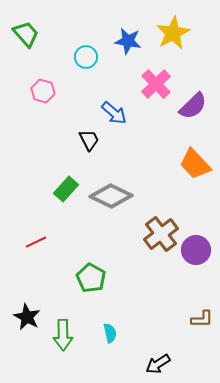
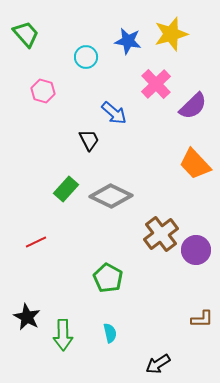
yellow star: moved 2 px left, 1 px down; rotated 12 degrees clockwise
green pentagon: moved 17 px right
